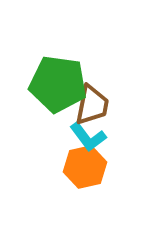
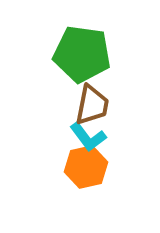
green pentagon: moved 24 px right, 30 px up
orange hexagon: moved 1 px right
